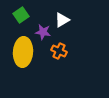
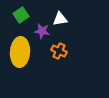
white triangle: moved 2 px left, 1 px up; rotated 21 degrees clockwise
purple star: moved 1 px left, 1 px up
yellow ellipse: moved 3 px left
